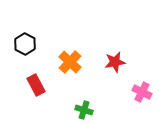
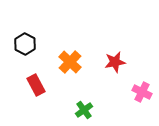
green cross: rotated 36 degrees clockwise
